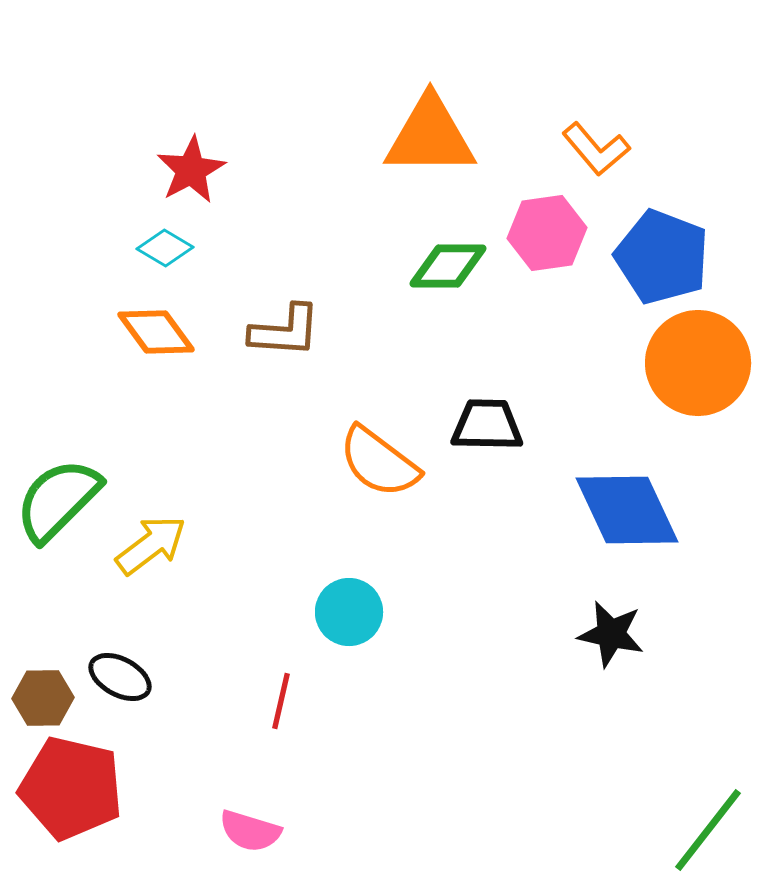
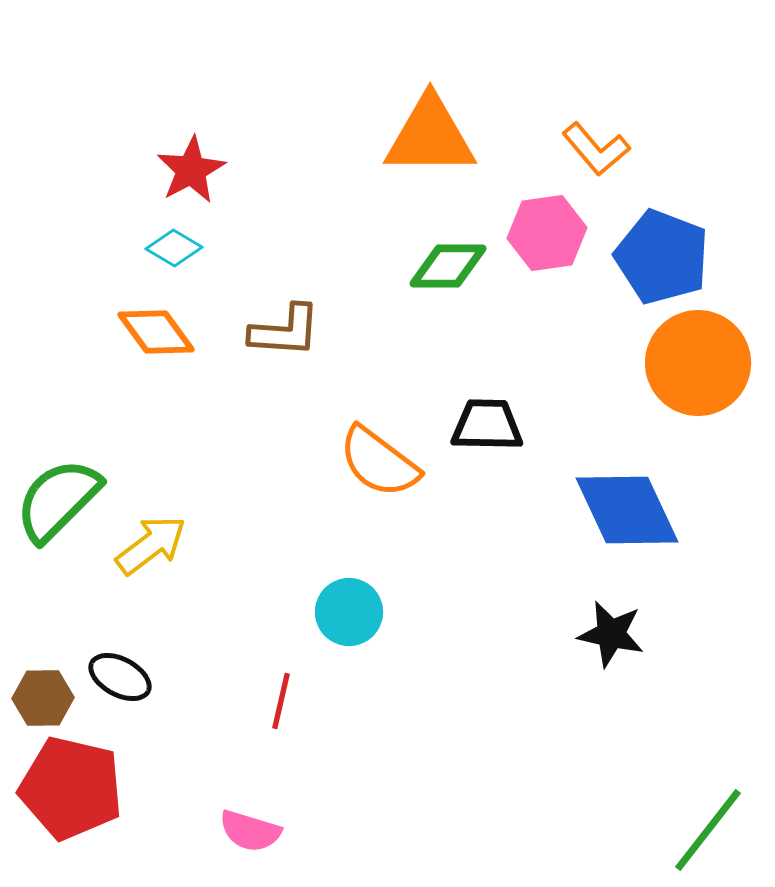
cyan diamond: moved 9 px right
